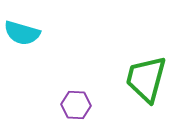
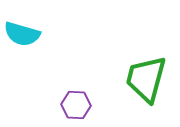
cyan semicircle: moved 1 px down
